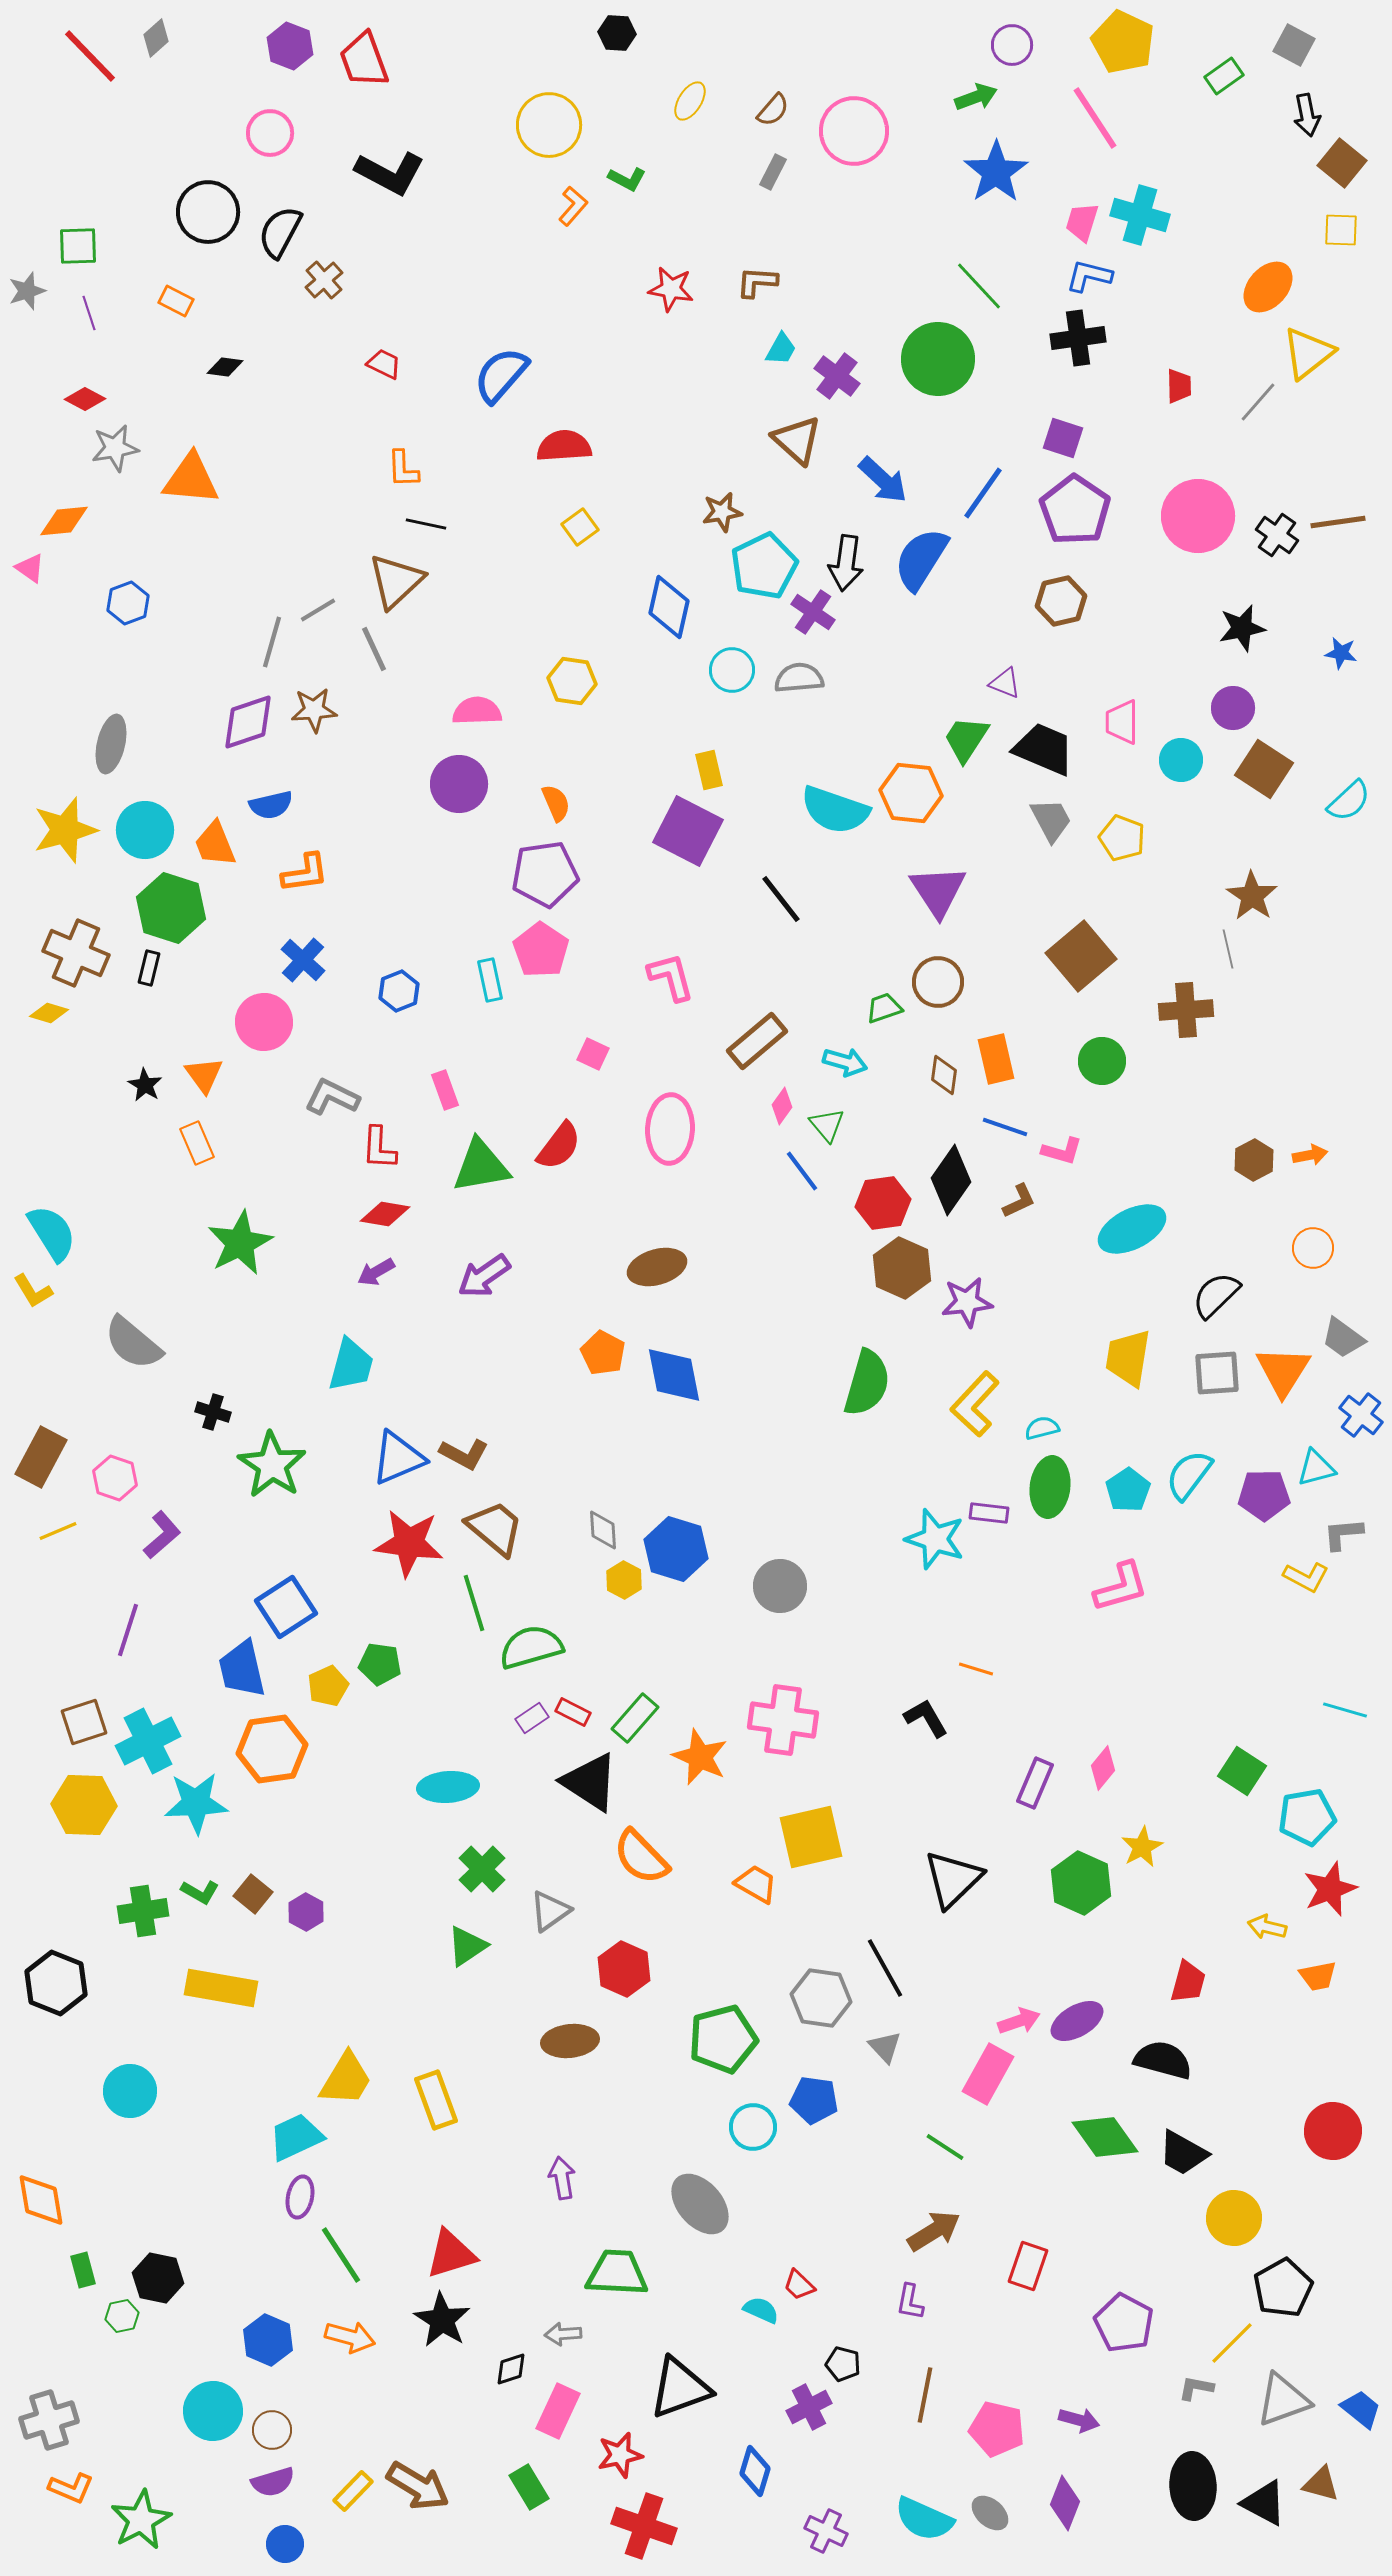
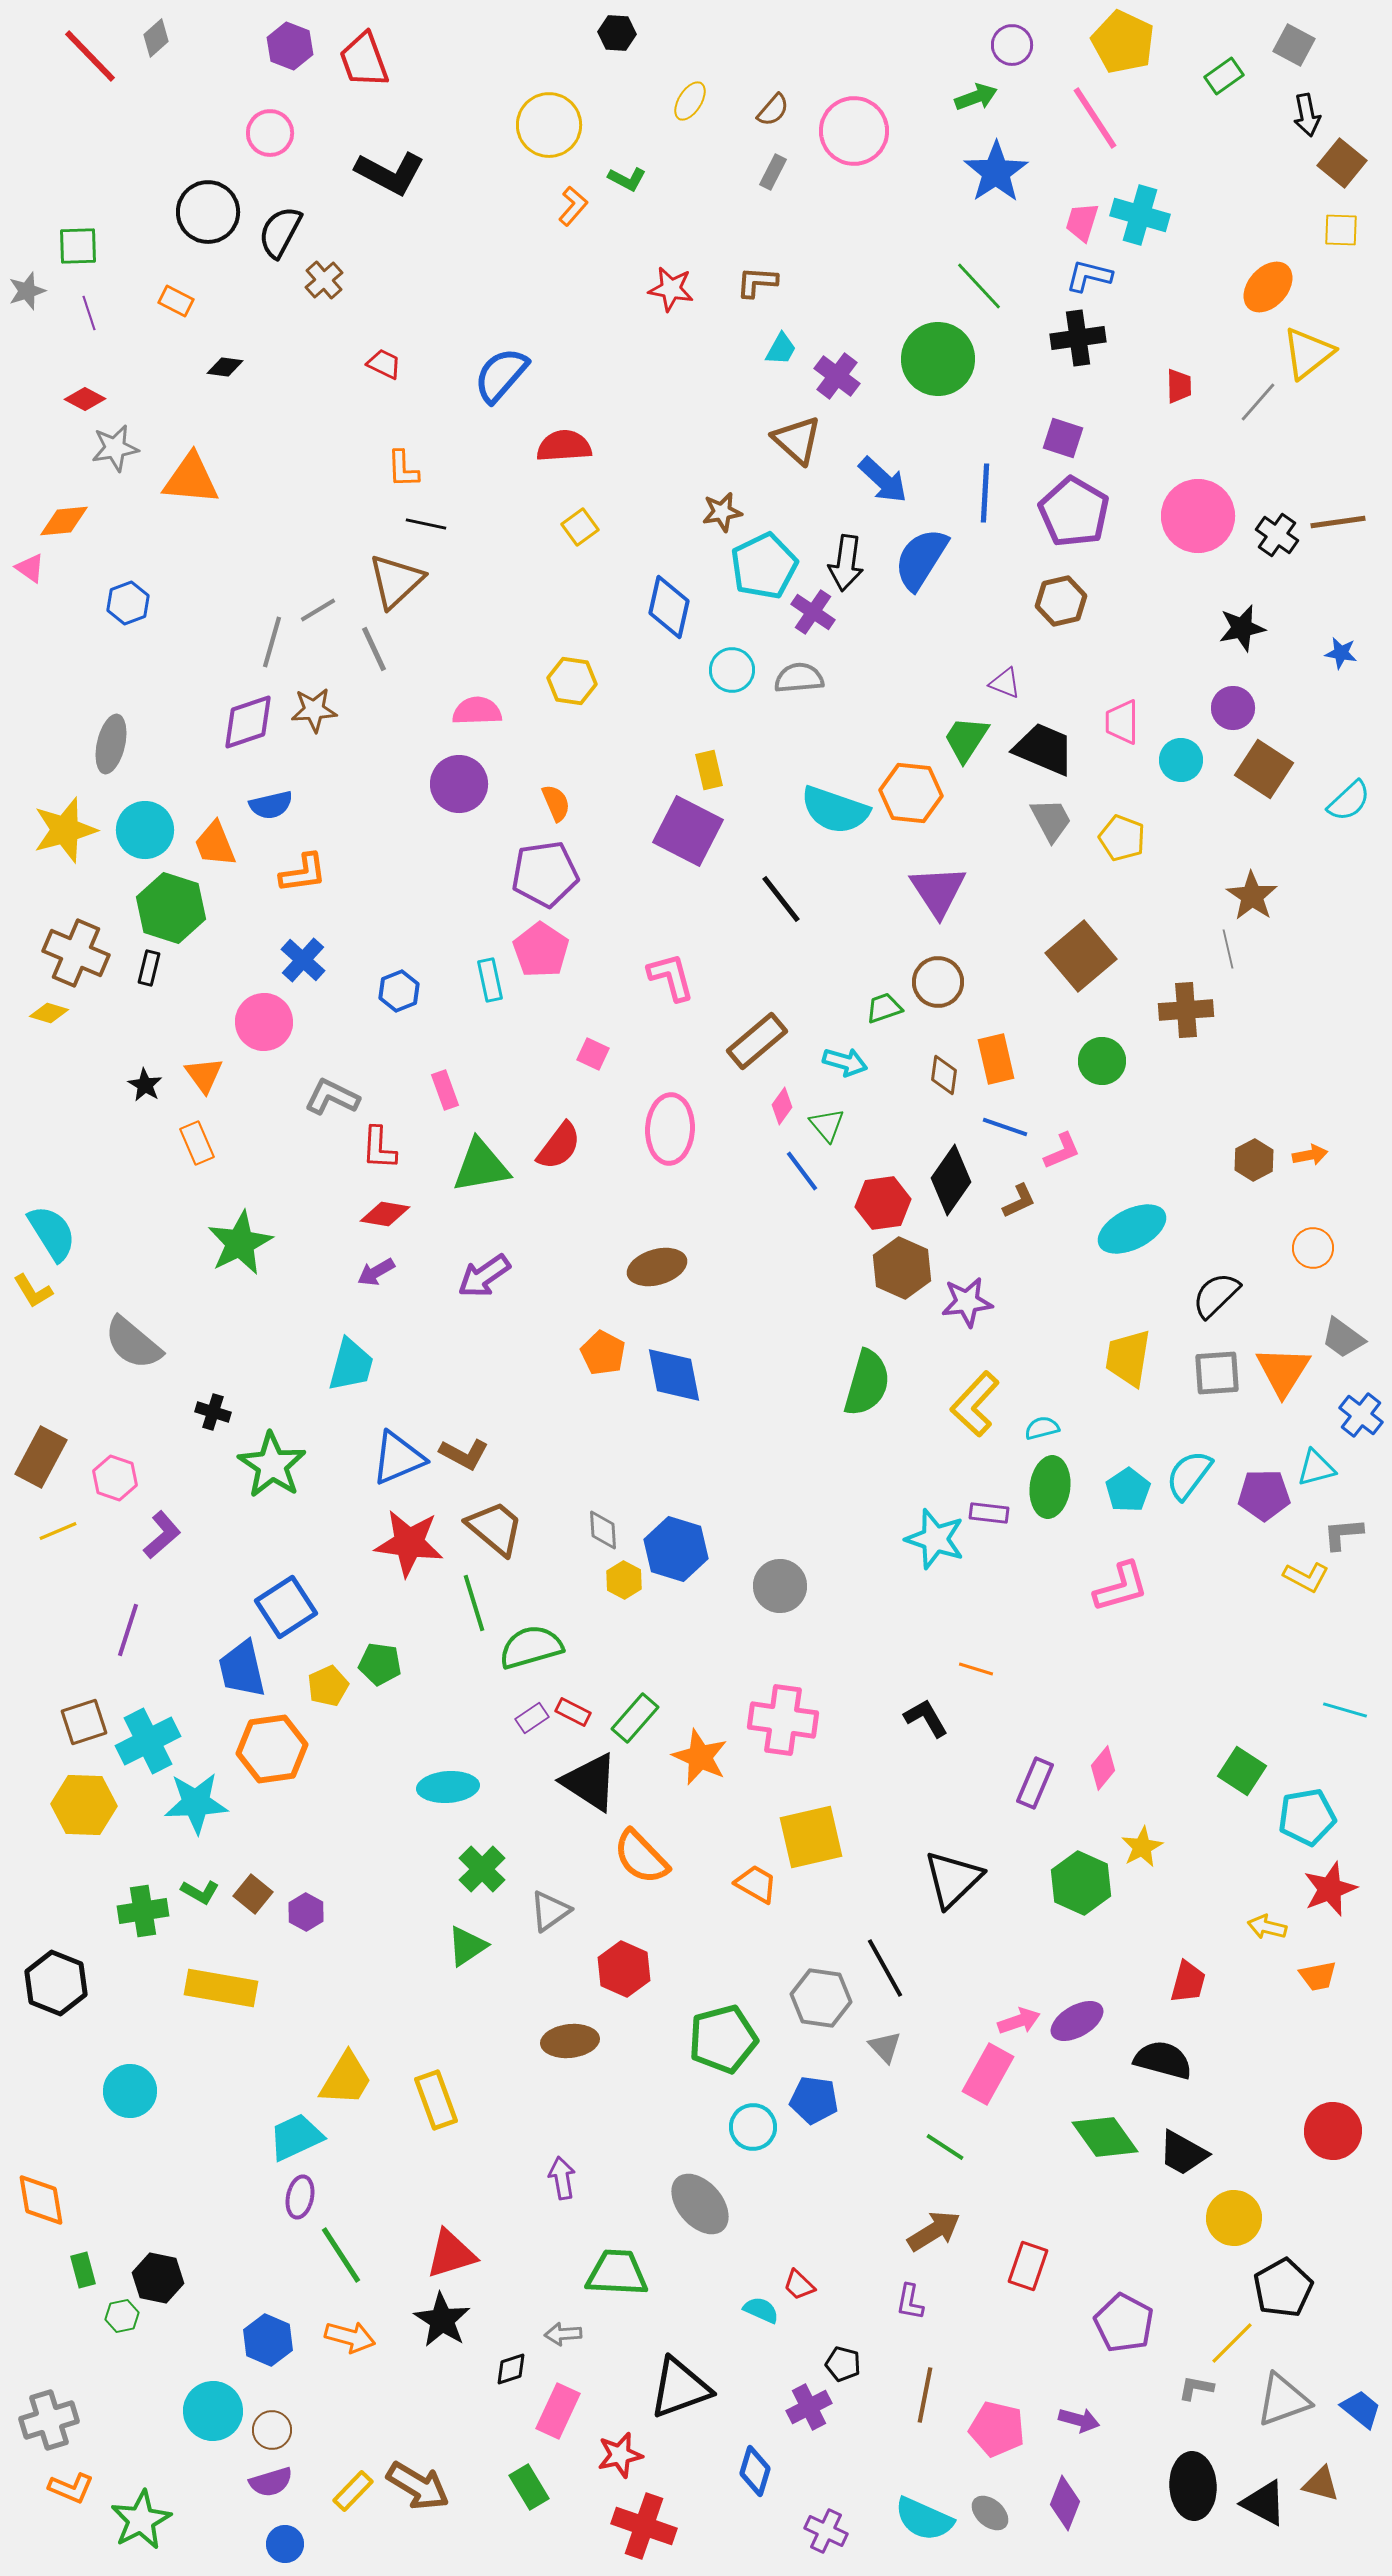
blue line at (983, 493): moved 2 px right; rotated 32 degrees counterclockwise
purple pentagon at (1075, 510): moved 1 px left, 2 px down; rotated 4 degrees counterclockwise
orange L-shape at (305, 873): moved 2 px left
pink L-shape at (1062, 1151): rotated 39 degrees counterclockwise
purple semicircle at (273, 2482): moved 2 px left
